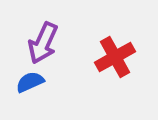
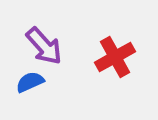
purple arrow: moved 1 px right, 3 px down; rotated 66 degrees counterclockwise
